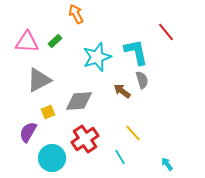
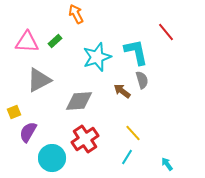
yellow square: moved 34 px left
cyan line: moved 7 px right; rotated 63 degrees clockwise
